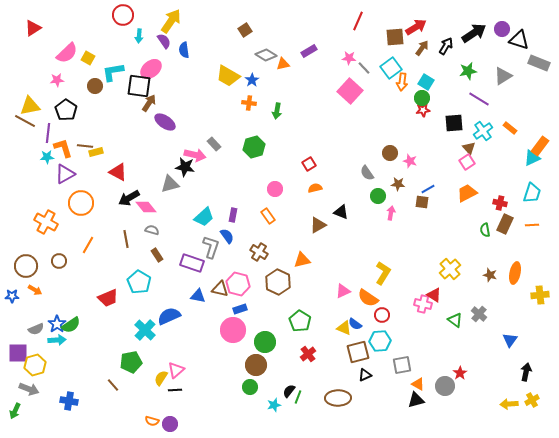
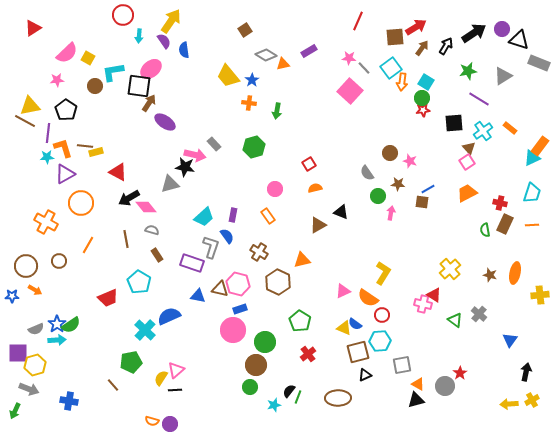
yellow trapezoid at (228, 76): rotated 20 degrees clockwise
